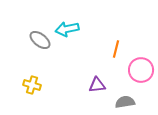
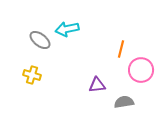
orange line: moved 5 px right
yellow cross: moved 10 px up
gray semicircle: moved 1 px left
